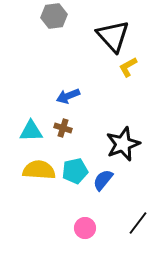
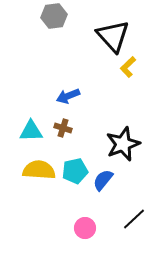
yellow L-shape: rotated 15 degrees counterclockwise
black line: moved 4 px left, 4 px up; rotated 10 degrees clockwise
